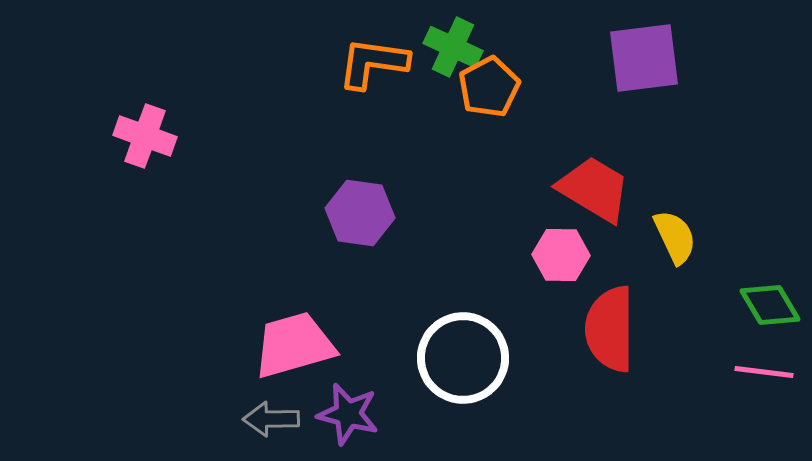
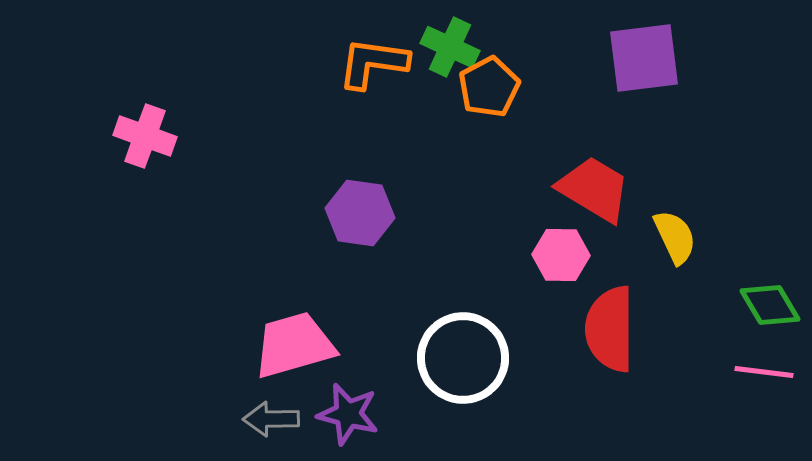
green cross: moved 3 px left
